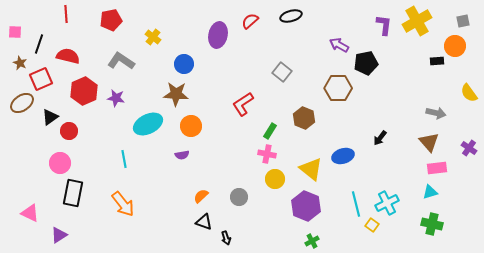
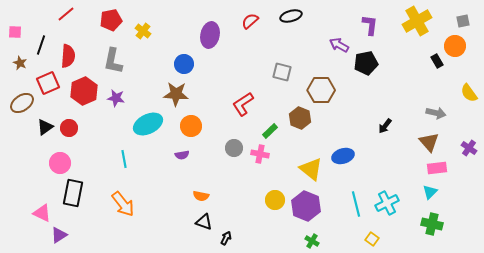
red line at (66, 14): rotated 54 degrees clockwise
purple L-shape at (384, 25): moved 14 px left
purple ellipse at (218, 35): moved 8 px left
yellow cross at (153, 37): moved 10 px left, 6 px up
black line at (39, 44): moved 2 px right, 1 px down
red semicircle at (68, 56): rotated 80 degrees clockwise
gray L-shape at (121, 61): moved 8 px left; rotated 112 degrees counterclockwise
black rectangle at (437, 61): rotated 64 degrees clockwise
gray square at (282, 72): rotated 24 degrees counterclockwise
red square at (41, 79): moved 7 px right, 4 px down
brown hexagon at (338, 88): moved 17 px left, 2 px down
black triangle at (50, 117): moved 5 px left, 10 px down
brown hexagon at (304, 118): moved 4 px left
red circle at (69, 131): moved 3 px up
green rectangle at (270, 131): rotated 14 degrees clockwise
black arrow at (380, 138): moved 5 px right, 12 px up
pink cross at (267, 154): moved 7 px left
yellow circle at (275, 179): moved 21 px down
cyan triangle at (430, 192): rotated 28 degrees counterclockwise
orange semicircle at (201, 196): rotated 126 degrees counterclockwise
gray circle at (239, 197): moved 5 px left, 49 px up
pink triangle at (30, 213): moved 12 px right
yellow square at (372, 225): moved 14 px down
black arrow at (226, 238): rotated 136 degrees counterclockwise
green cross at (312, 241): rotated 32 degrees counterclockwise
